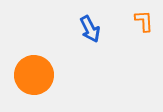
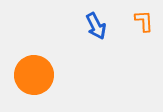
blue arrow: moved 6 px right, 3 px up
